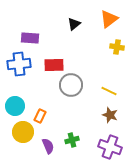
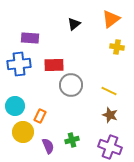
orange triangle: moved 2 px right
